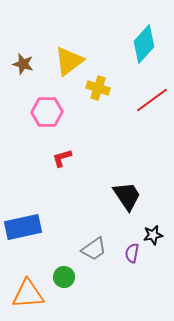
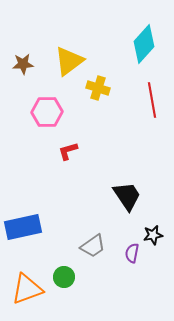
brown star: rotated 20 degrees counterclockwise
red line: rotated 64 degrees counterclockwise
red L-shape: moved 6 px right, 7 px up
gray trapezoid: moved 1 px left, 3 px up
orange triangle: moved 1 px left, 5 px up; rotated 16 degrees counterclockwise
